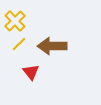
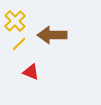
brown arrow: moved 11 px up
red triangle: rotated 30 degrees counterclockwise
